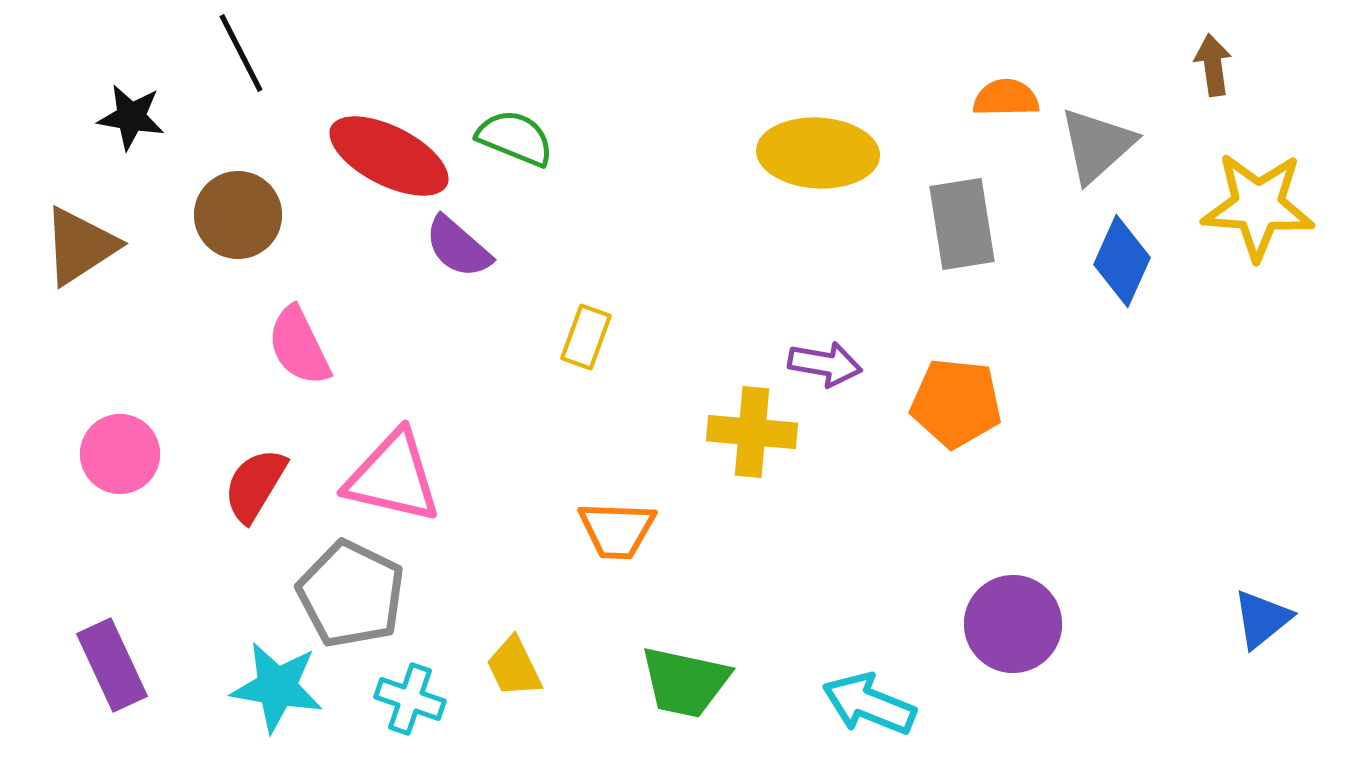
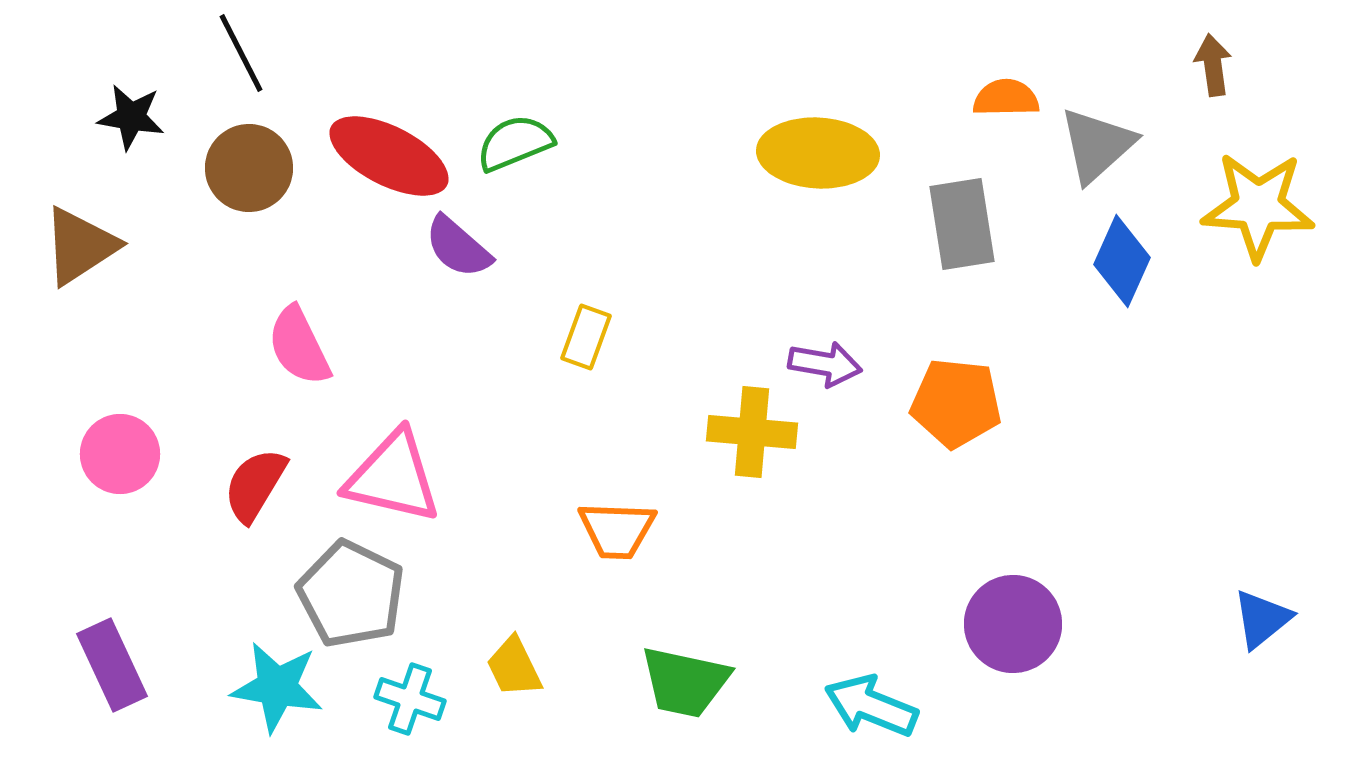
green semicircle: moved 5 px down; rotated 44 degrees counterclockwise
brown circle: moved 11 px right, 47 px up
cyan arrow: moved 2 px right, 2 px down
